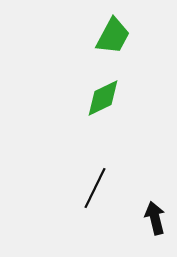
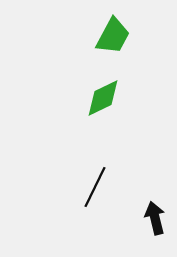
black line: moved 1 px up
